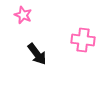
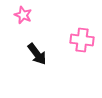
pink cross: moved 1 px left
